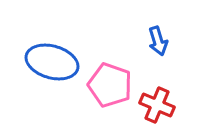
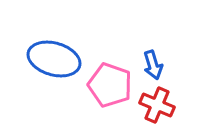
blue arrow: moved 5 px left, 24 px down
blue ellipse: moved 2 px right, 3 px up
